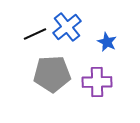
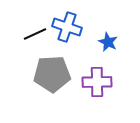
blue cross: rotated 32 degrees counterclockwise
blue star: moved 1 px right
